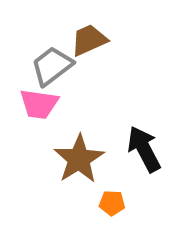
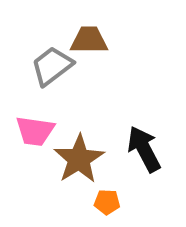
brown trapezoid: rotated 24 degrees clockwise
pink trapezoid: moved 4 px left, 27 px down
orange pentagon: moved 5 px left, 1 px up
